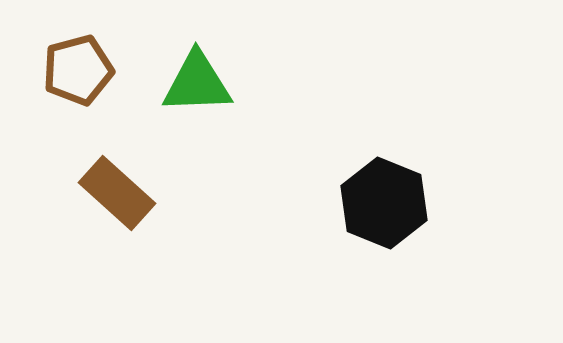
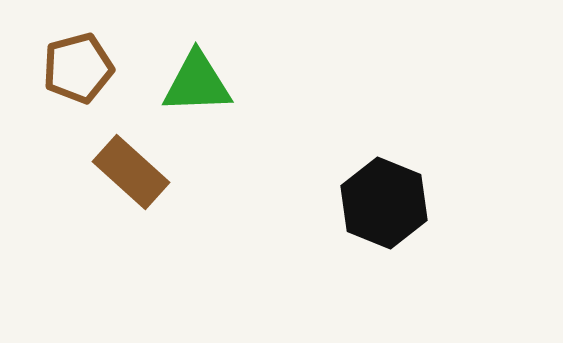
brown pentagon: moved 2 px up
brown rectangle: moved 14 px right, 21 px up
